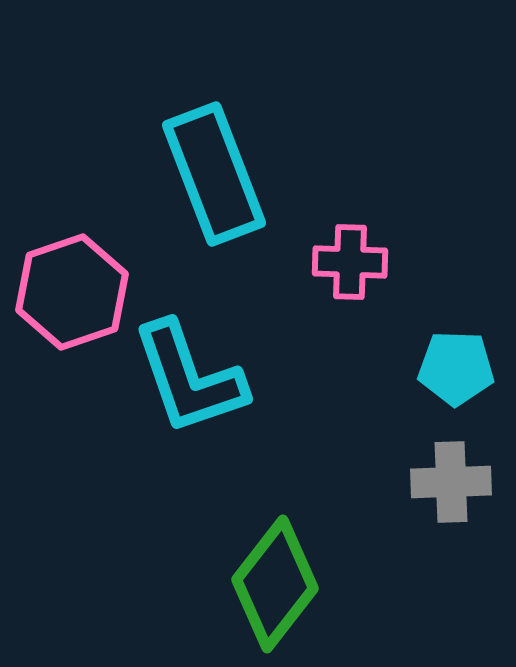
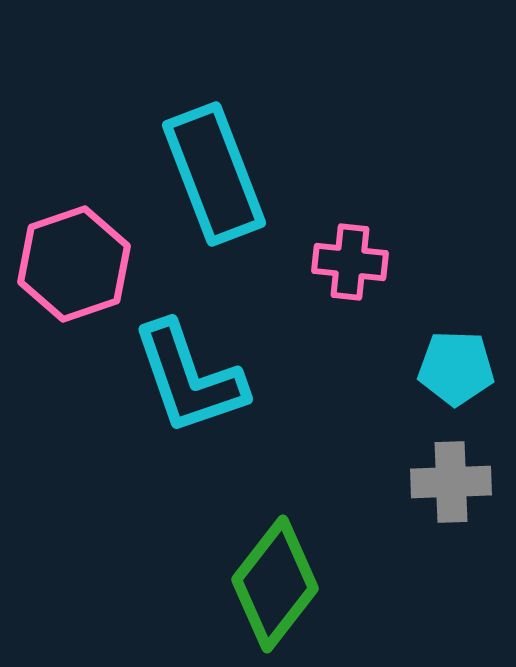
pink cross: rotated 4 degrees clockwise
pink hexagon: moved 2 px right, 28 px up
